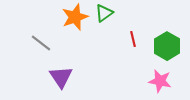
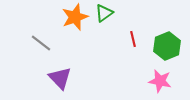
green hexagon: rotated 8 degrees clockwise
purple triangle: moved 1 px left, 1 px down; rotated 10 degrees counterclockwise
